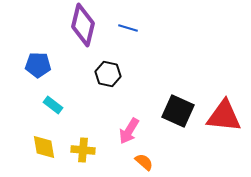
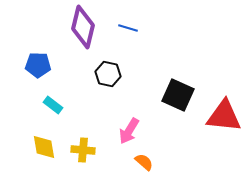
purple diamond: moved 2 px down
black square: moved 16 px up
